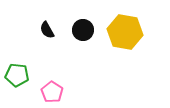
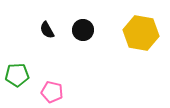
yellow hexagon: moved 16 px right, 1 px down
green pentagon: rotated 10 degrees counterclockwise
pink pentagon: rotated 20 degrees counterclockwise
